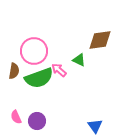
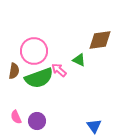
blue triangle: moved 1 px left
